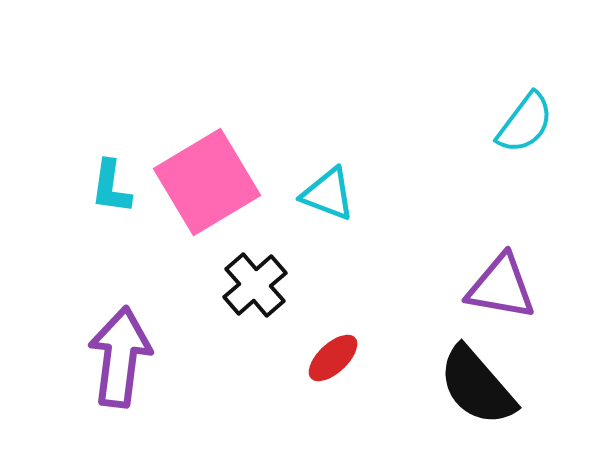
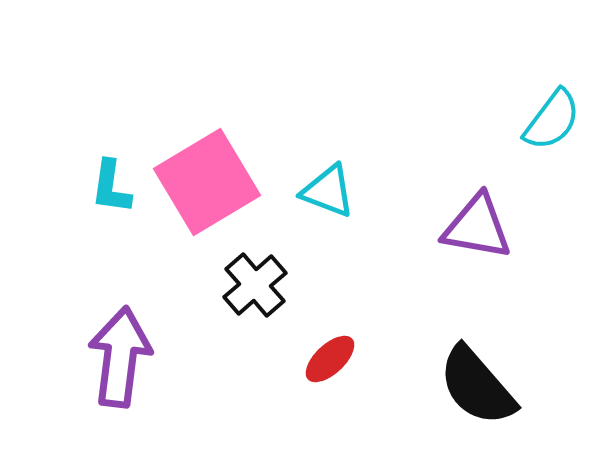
cyan semicircle: moved 27 px right, 3 px up
cyan triangle: moved 3 px up
purple triangle: moved 24 px left, 60 px up
red ellipse: moved 3 px left, 1 px down
